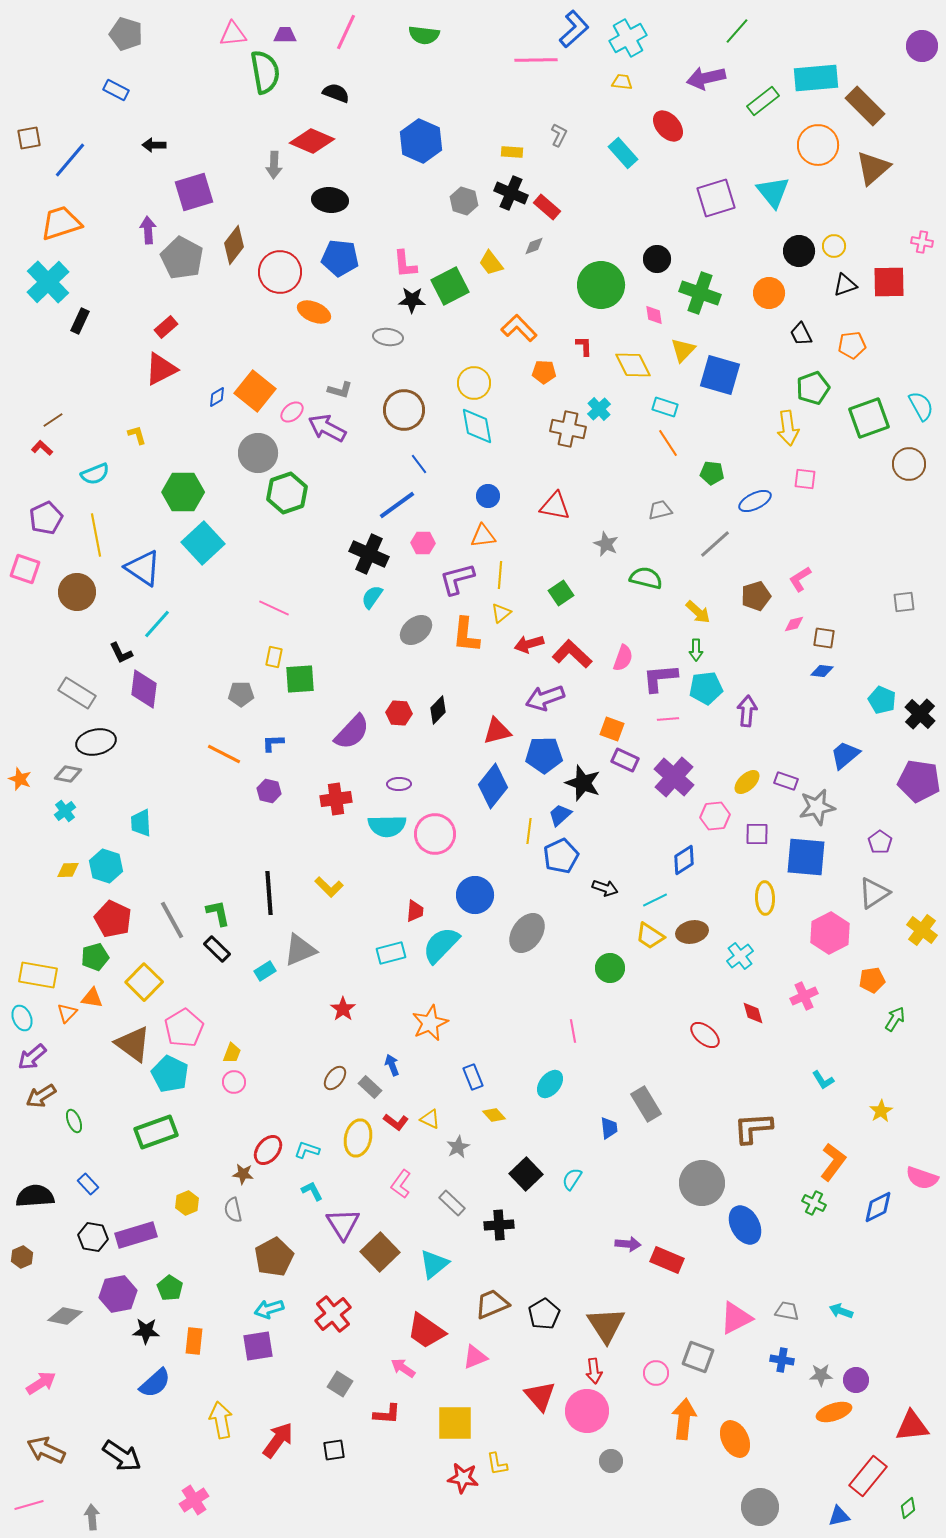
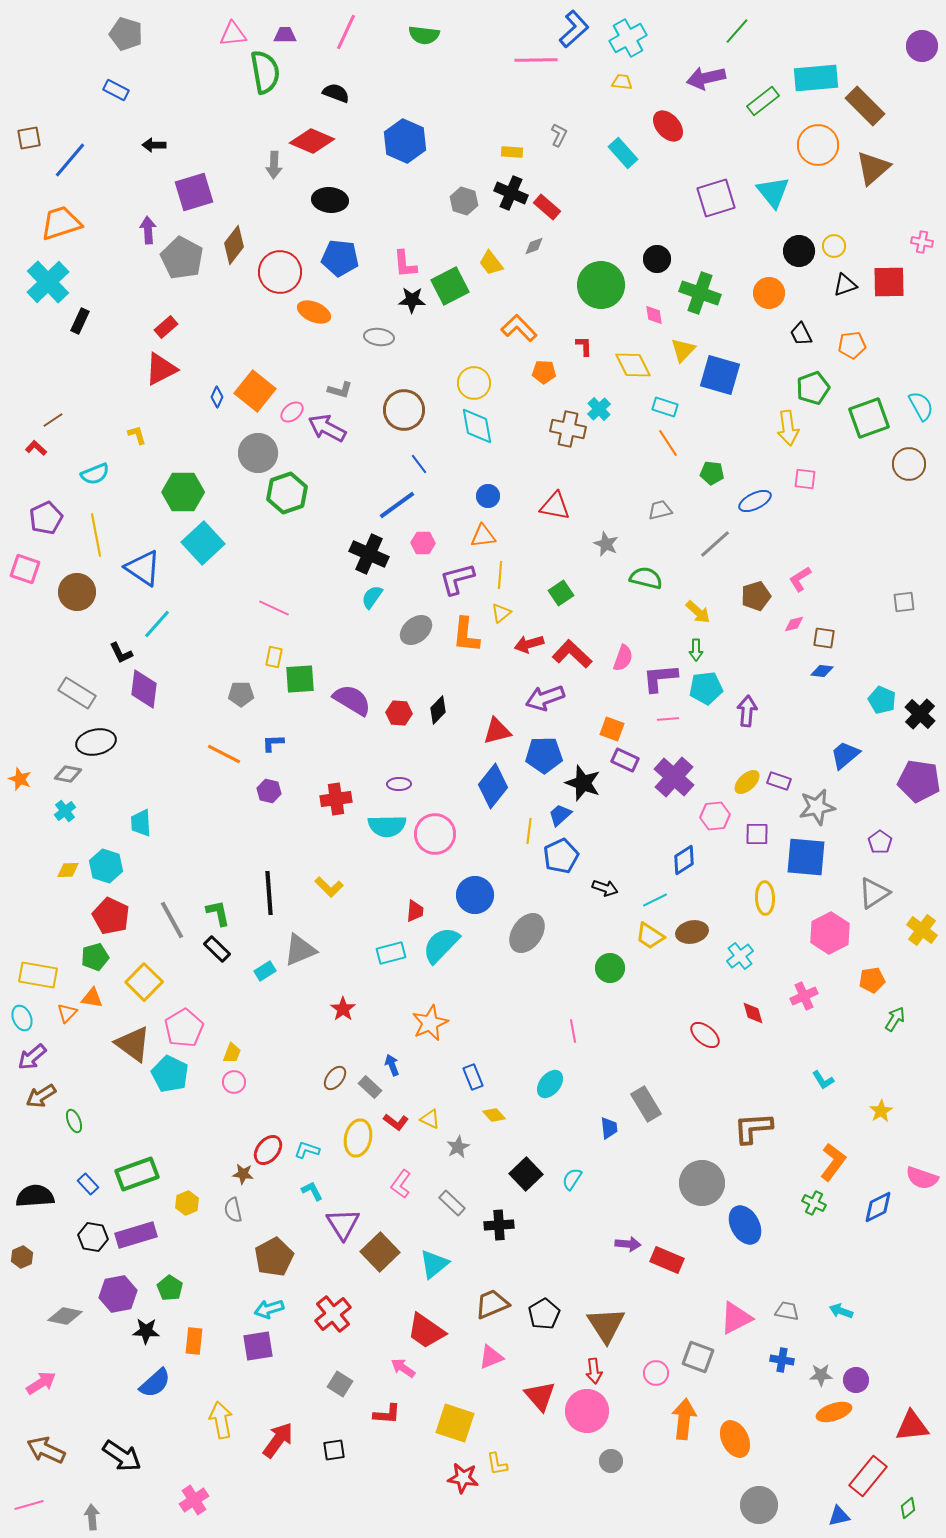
blue hexagon at (421, 141): moved 16 px left
gray ellipse at (388, 337): moved 9 px left
blue diamond at (217, 397): rotated 35 degrees counterclockwise
red L-shape at (42, 448): moved 6 px left
purple semicircle at (352, 732): moved 32 px up; rotated 102 degrees counterclockwise
purple rectangle at (786, 781): moved 7 px left
red pentagon at (113, 919): moved 2 px left, 3 px up
green rectangle at (156, 1132): moved 19 px left, 42 px down
pink triangle at (475, 1357): moved 16 px right
yellow square at (455, 1423): rotated 18 degrees clockwise
gray circle at (760, 1507): moved 1 px left, 2 px up
